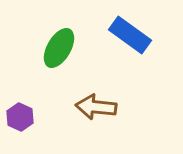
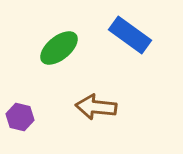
green ellipse: rotated 21 degrees clockwise
purple hexagon: rotated 12 degrees counterclockwise
